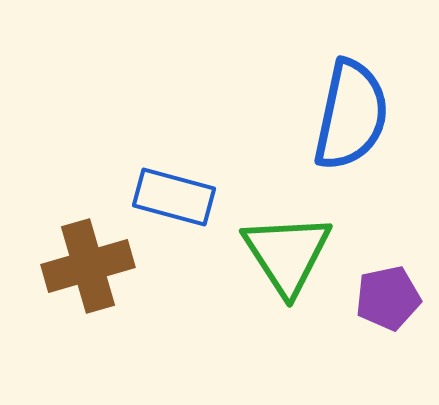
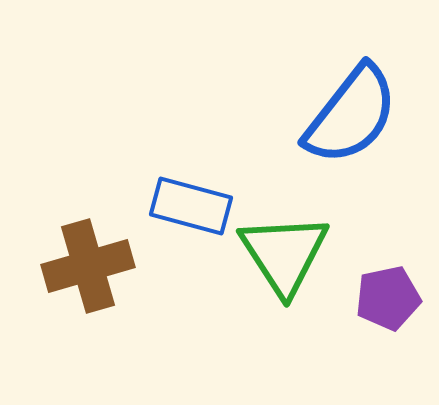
blue semicircle: rotated 26 degrees clockwise
blue rectangle: moved 17 px right, 9 px down
green triangle: moved 3 px left
